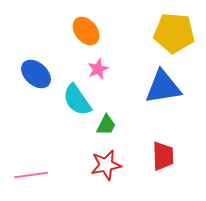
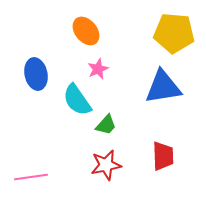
blue ellipse: rotated 36 degrees clockwise
green trapezoid: rotated 15 degrees clockwise
pink line: moved 2 px down
